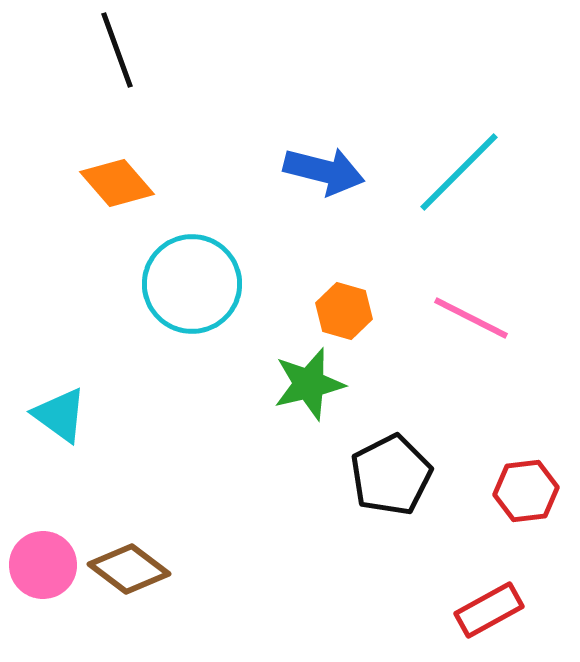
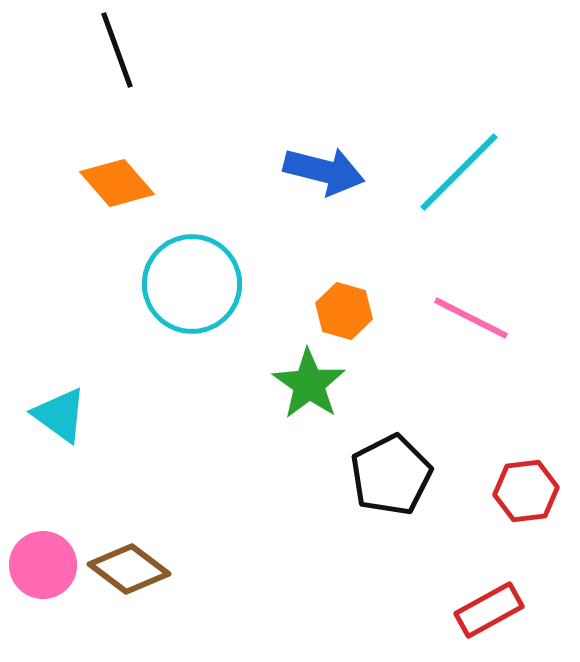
green star: rotated 24 degrees counterclockwise
